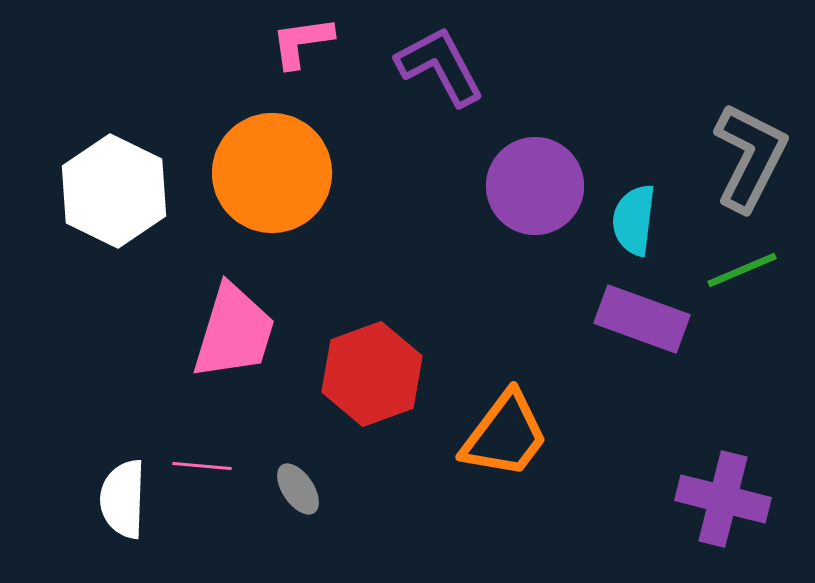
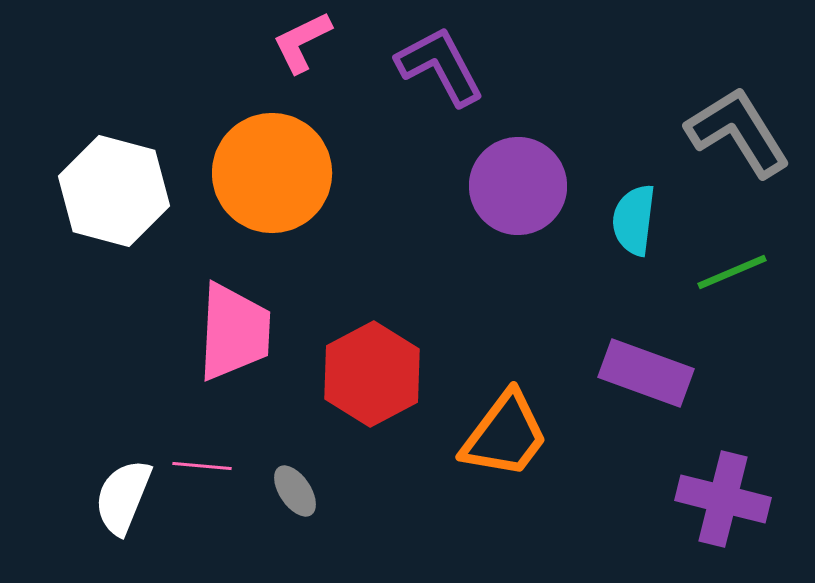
pink L-shape: rotated 18 degrees counterclockwise
gray L-shape: moved 12 px left, 25 px up; rotated 59 degrees counterclockwise
purple circle: moved 17 px left
white hexagon: rotated 11 degrees counterclockwise
green line: moved 10 px left, 2 px down
purple rectangle: moved 4 px right, 54 px down
pink trapezoid: rotated 14 degrees counterclockwise
red hexagon: rotated 8 degrees counterclockwise
gray ellipse: moved 3 px left, 2 px down
white semicircle: moved 2 px up; rotated 20 degrees clockwise
